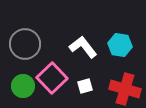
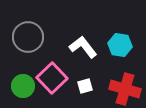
gray circle: moved 3 px right, 7 px up
